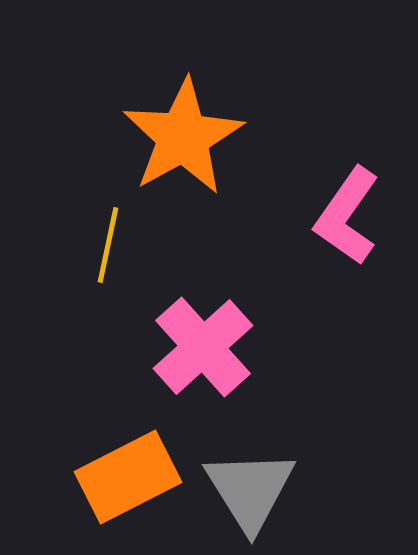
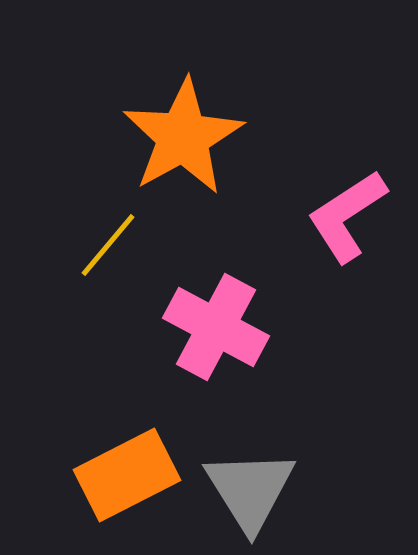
pink L-shape: rotated 22 degrees clockwise
yellow line: rotated 28 degrees clockwise
pink cross: moved 13 px right, 20 px up; rotated 20 degrees counterclockwise
orange rectangle: moved 1 px left, 2 px up
